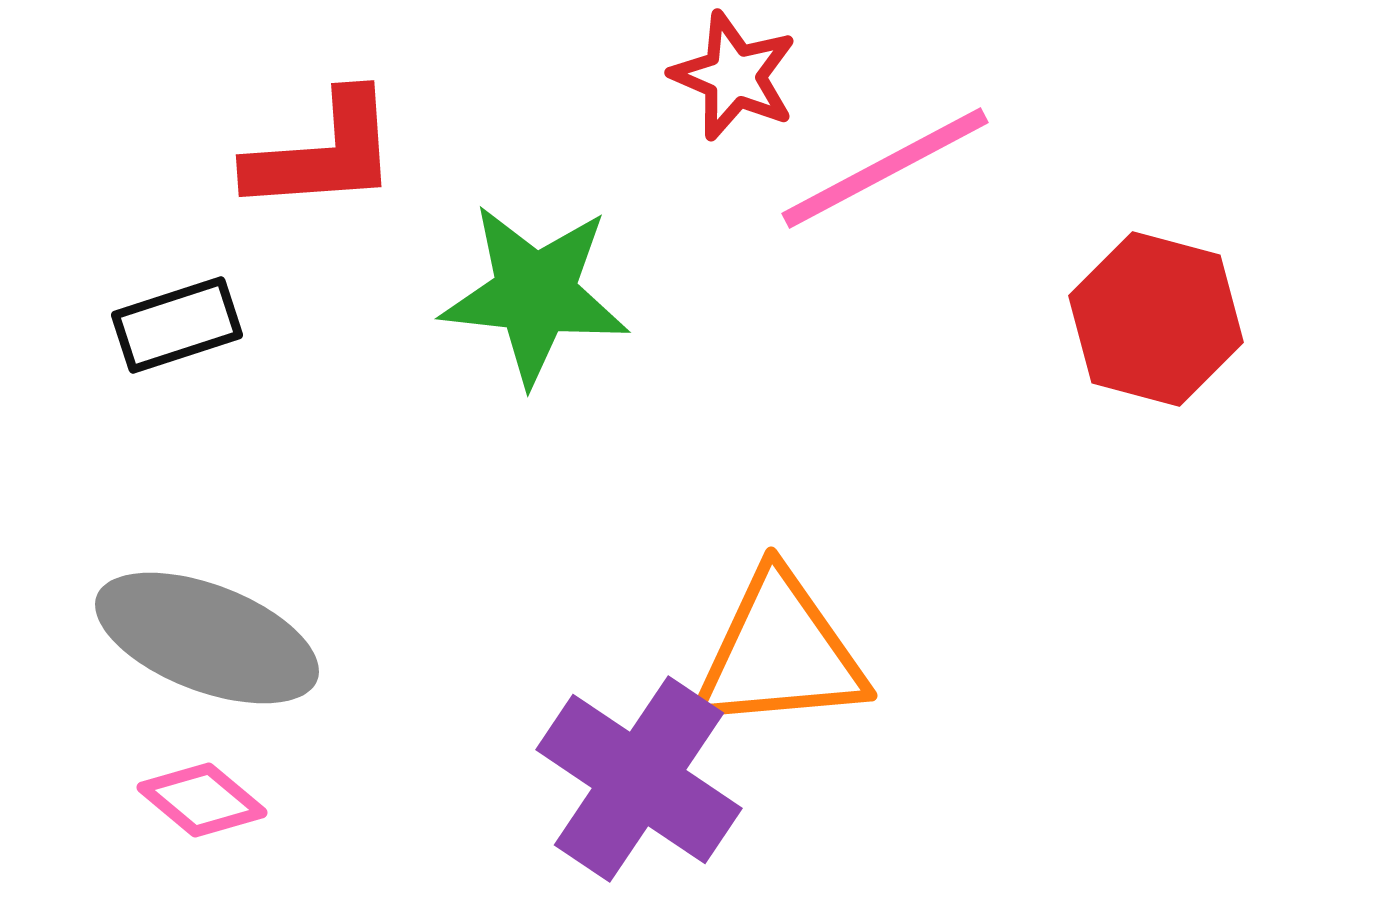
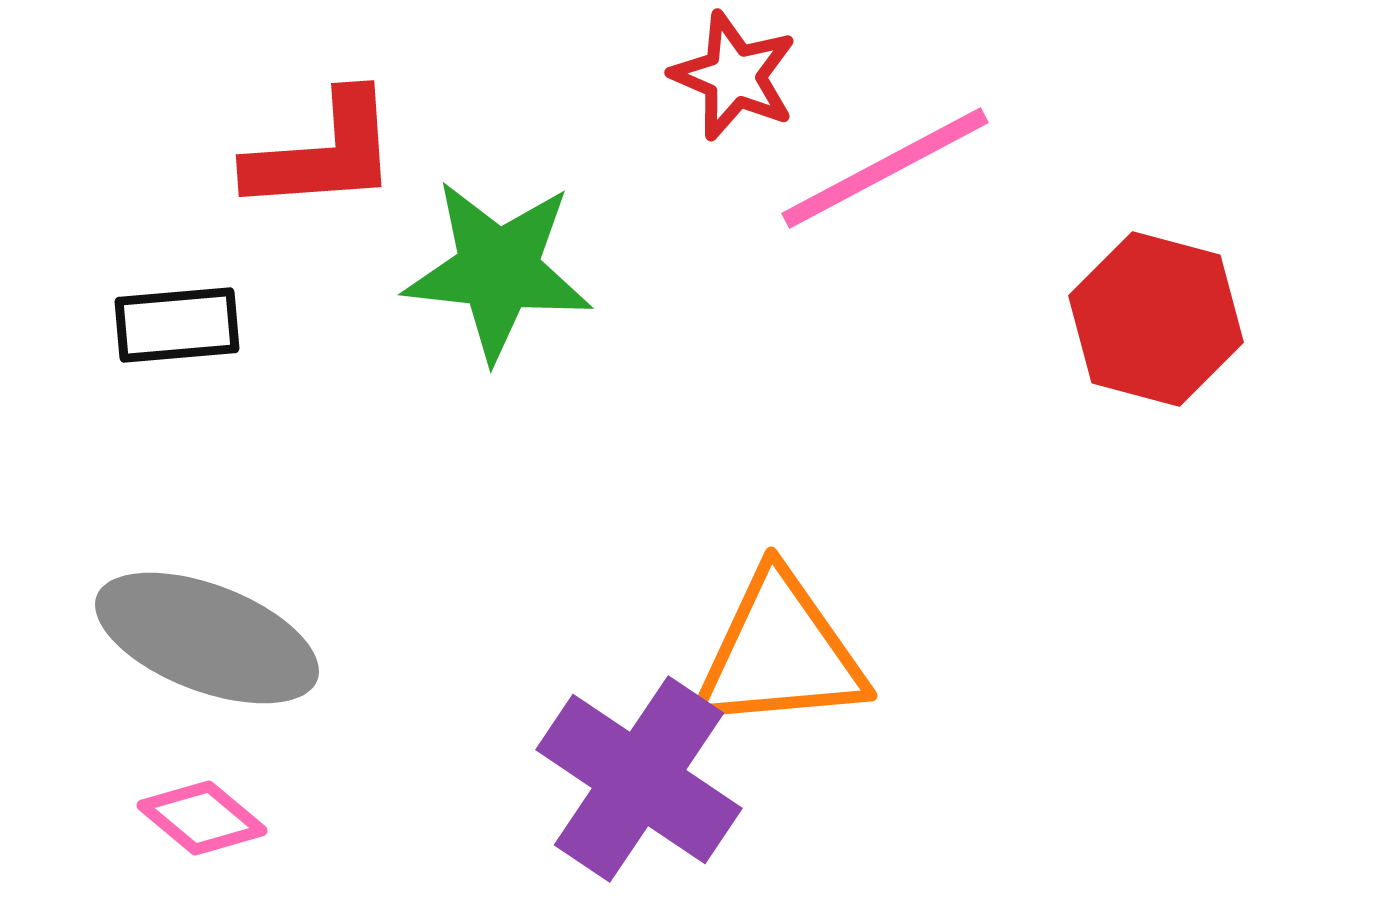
green star: moved 37 px left, 24 px up
black rectangle: rotated 13 degrees clockwise
pink diamond: moved 18 px down
